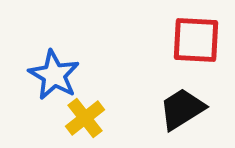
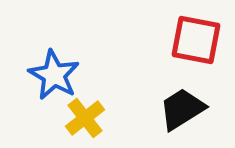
red square: rotated 8 degrees clockwise
